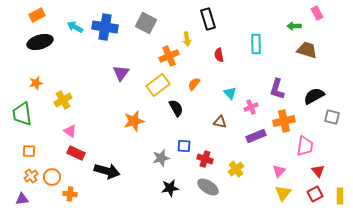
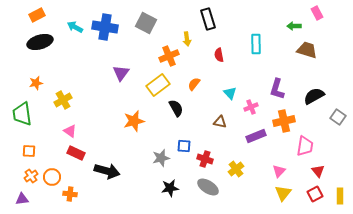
gray square at (332, 117): moved 6 px right; rotated 21 degrees clockwise
